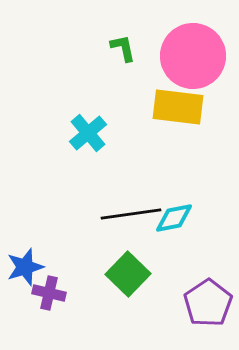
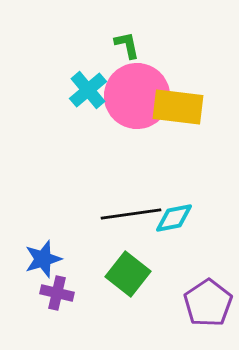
green L-shape: moved 4 px right, 3 px up
pink circle: moved 56 px left, 40 px down
cyan cross: moved 43 px up
blue star: moved 18 px right, 8 px up
green square: rotated 6 degrees counterclockwise
purple cross: moved 8 px right
